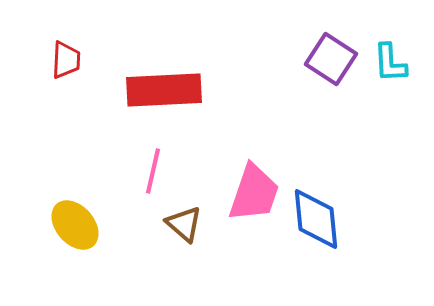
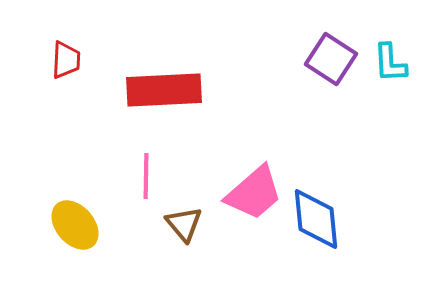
pink line: moved 7 px left, 5 px down; rotated 12 degrees counterclockwise
pink trapezoid: rotated 30 degrees clockwise
brown triangle: rotated 9 degrees clockwise
